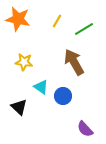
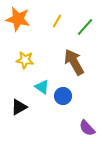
green line: moved 1 px right, 2 px up; rotated 18 degrees counterclockwise
yellow star: moved 1 px right, 2 px up
cyan triangle: moved 1 px right
black triangle: rotated 48 degrees clockwise
purple semicircle: moved 2 px right, 1 px up
